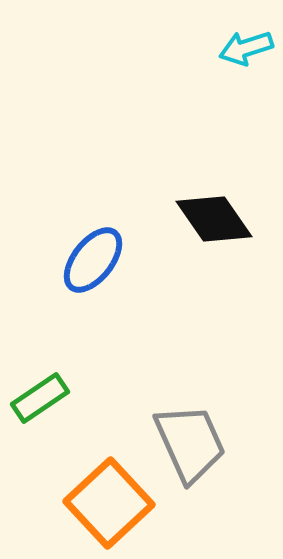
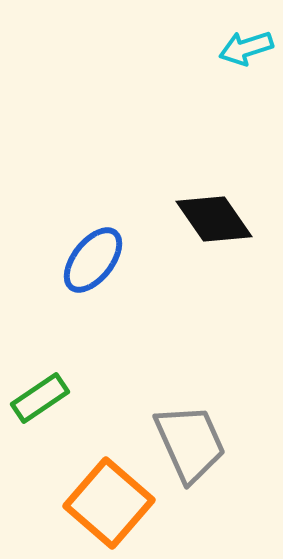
orange square: rotated 6 degrees counterclockwise
